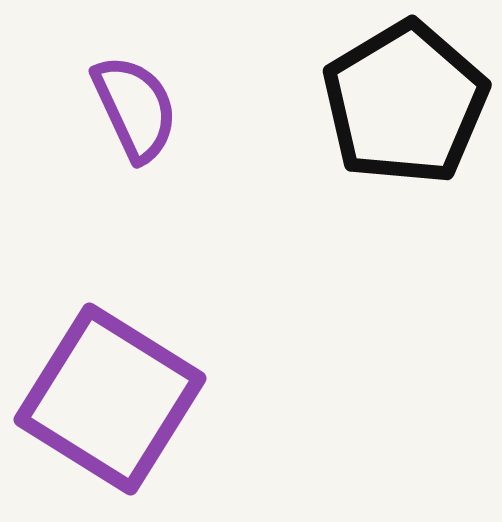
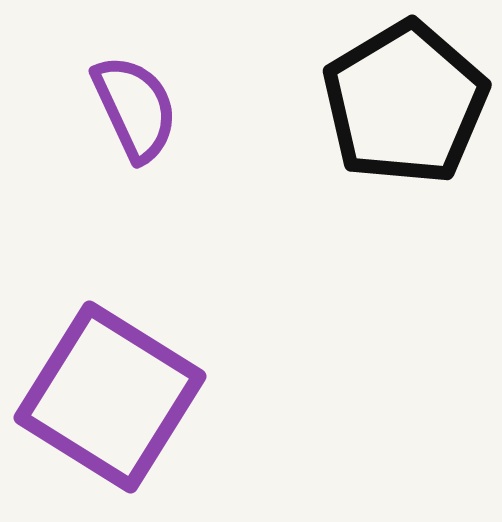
purple square: moved 2 px up
